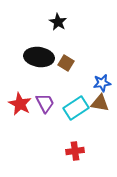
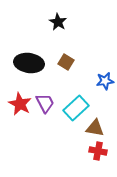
black ellipse: moved 10 px left, 6 px down
brown square: moved 1 px up
blue star: moved 3 px right, 2 px up
brown triangle: moved 5 px left, 25 px down
cyan rectangle: rotated 10 degrees counterclockwise
red cross: moved 23 px right; rotated 18 degrees clockwise
